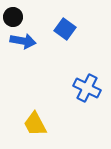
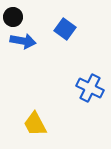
blue cross: moved 3 px right
